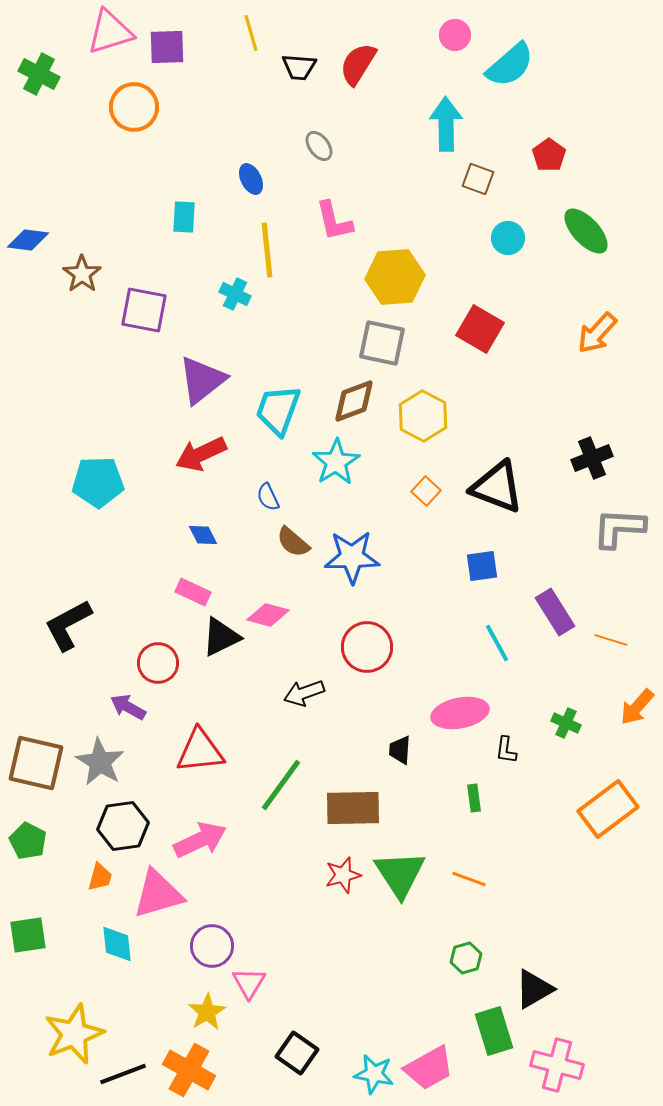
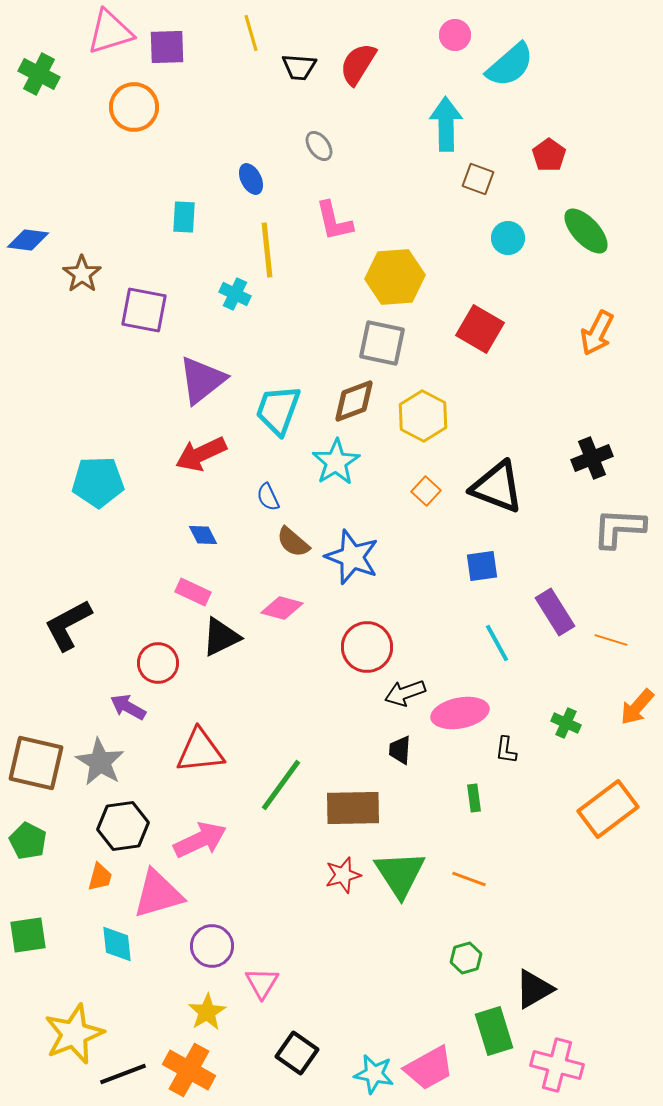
orange arrow at (597, 333): rotated 15 degrees counterclockwise
blue star at (352, 557): rotated 22 degrees clockwise
pink diamond at (268, 615): moved 14 px right, 7 px up
black arrow at (304, 693): moved 101 px right
pink triangle at (249, 983): moved 13 px right
